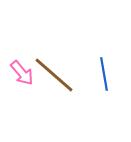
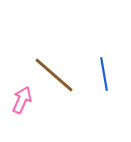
pink arrow: moved 27 px down; rotated 116 degrees counterclockwise
